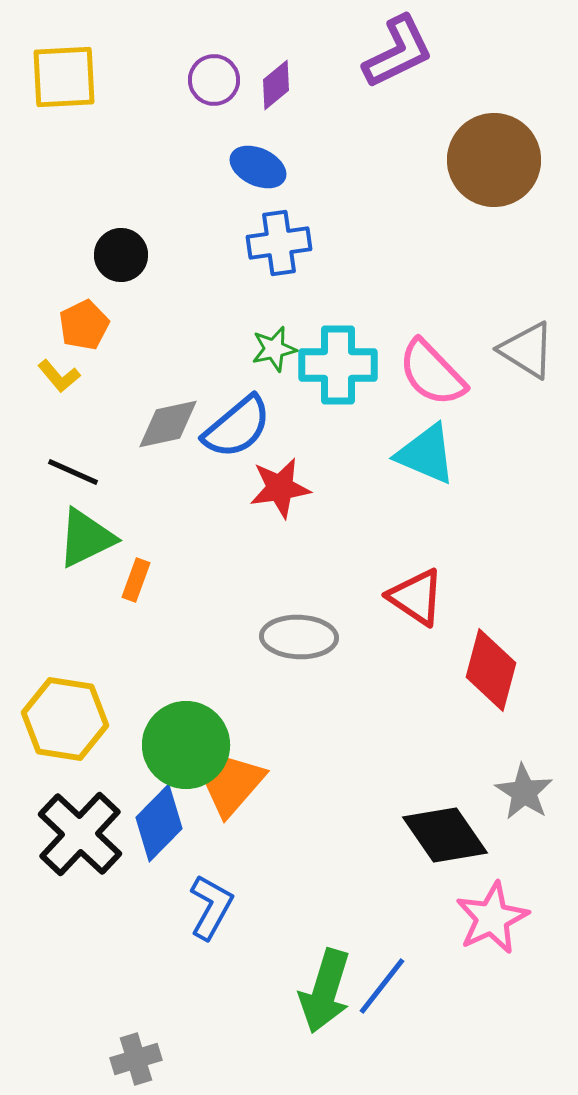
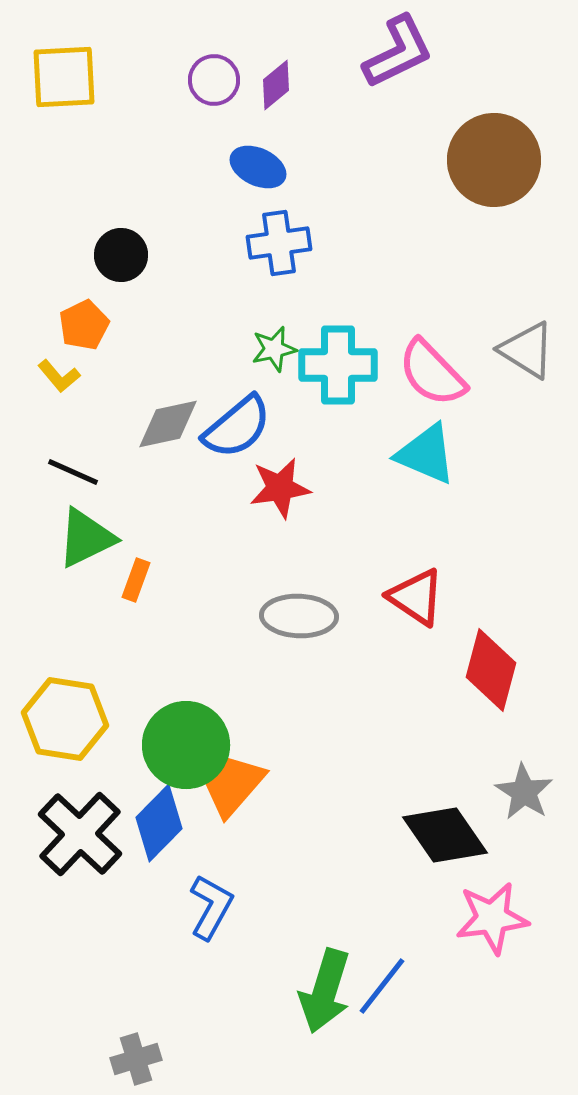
gray ellipse: moved 21 px up
pink star: rotated 18 degrees clockwise
